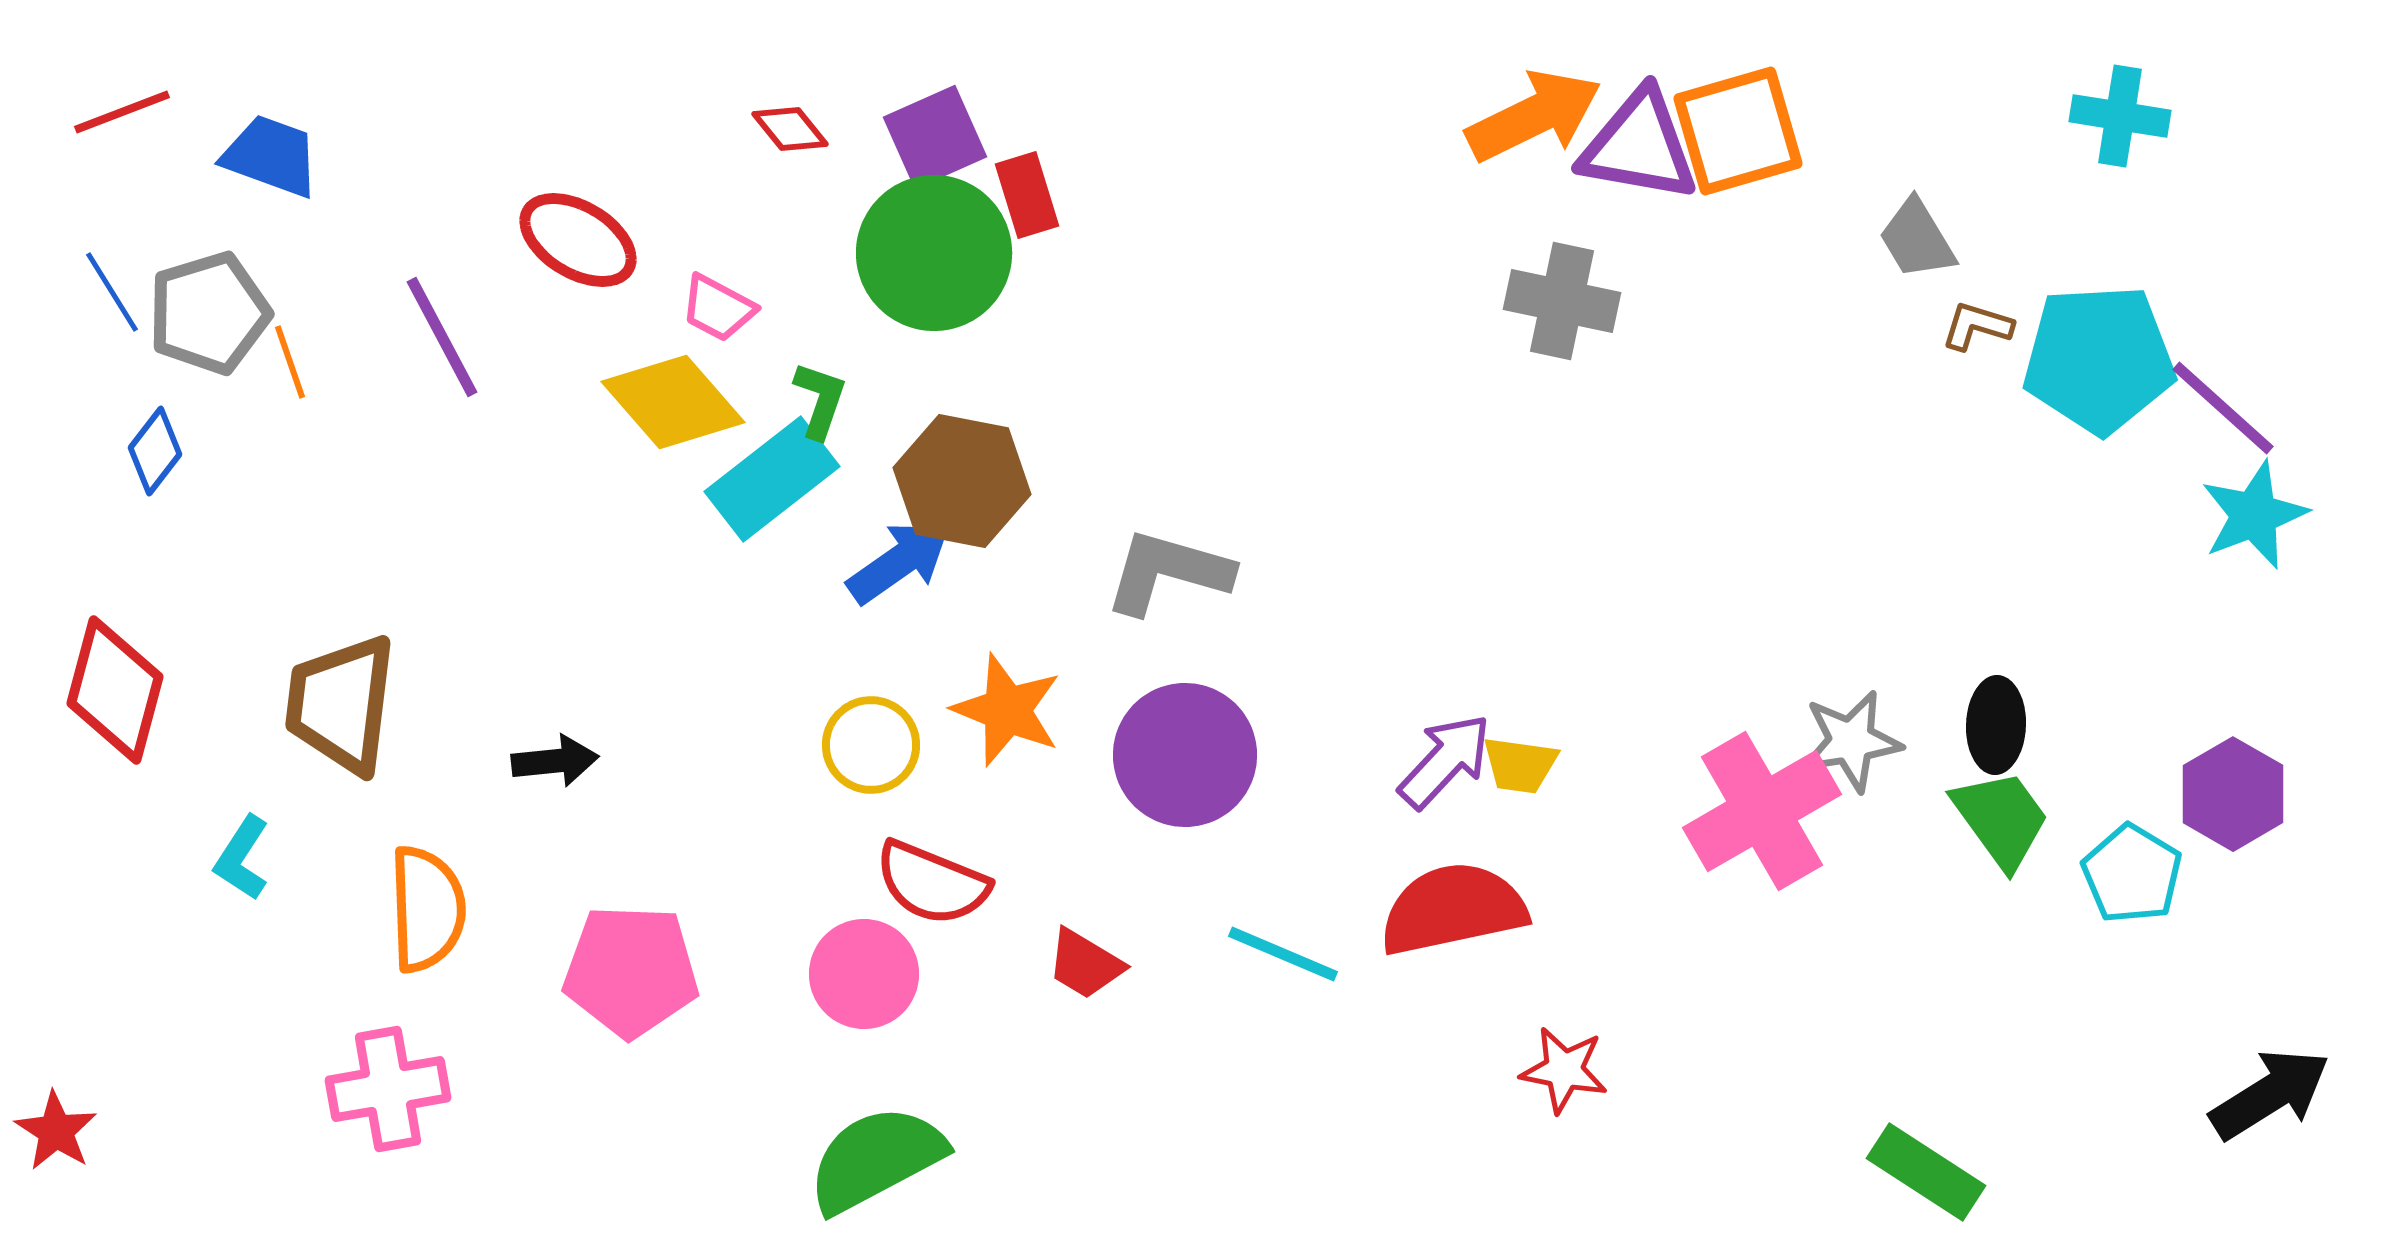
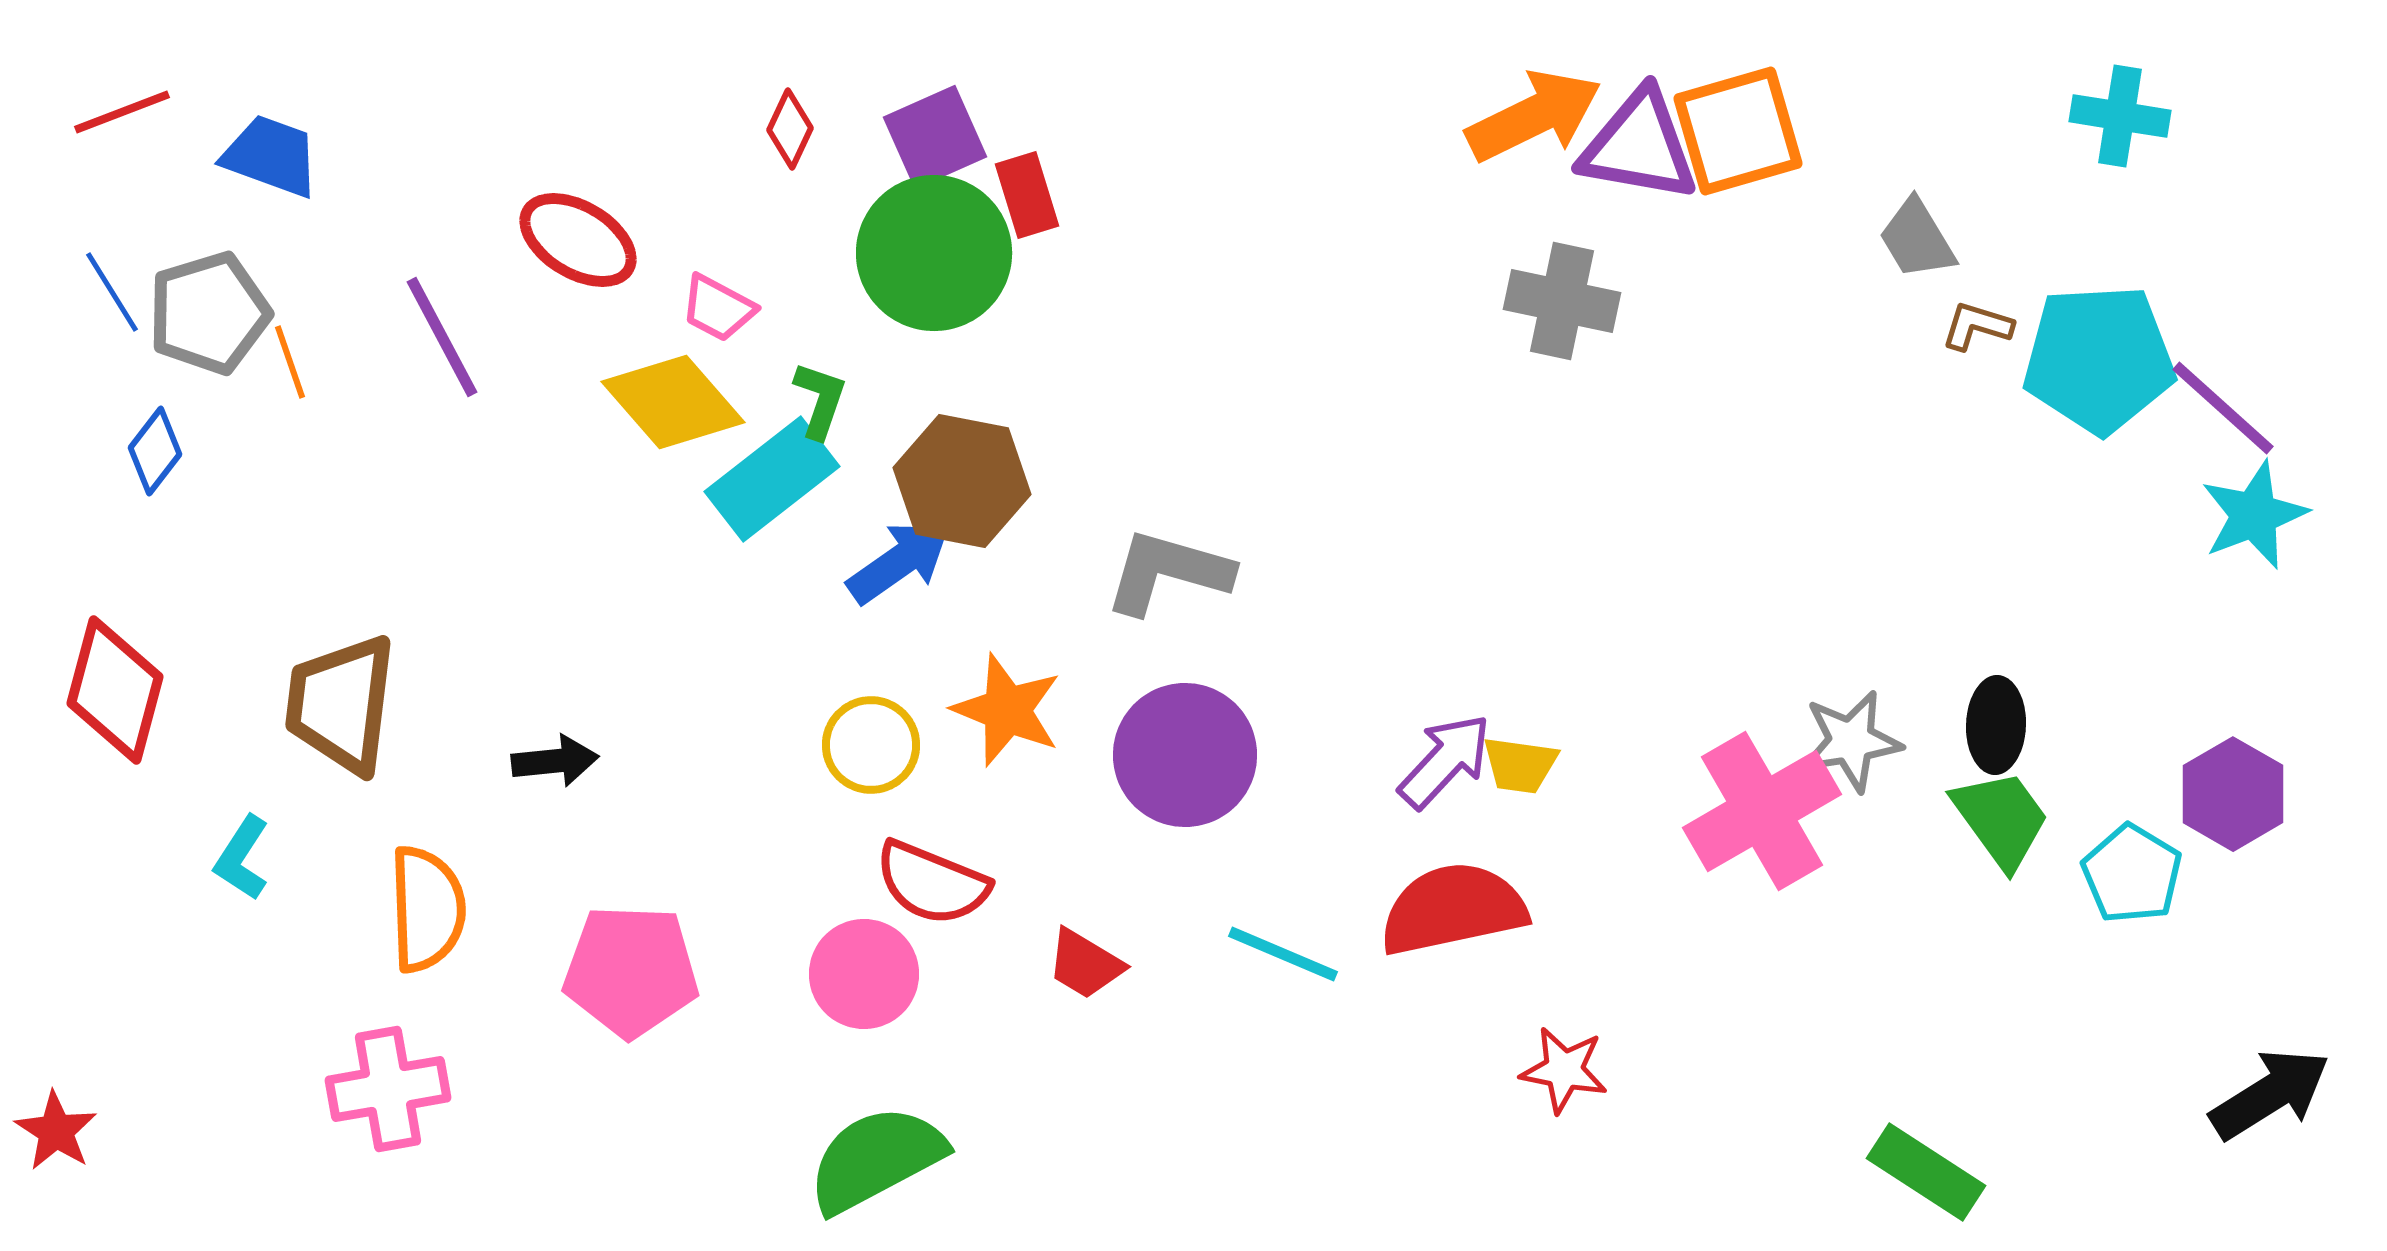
red diamond at (790, 129): rotated 64 degrees clockwise
